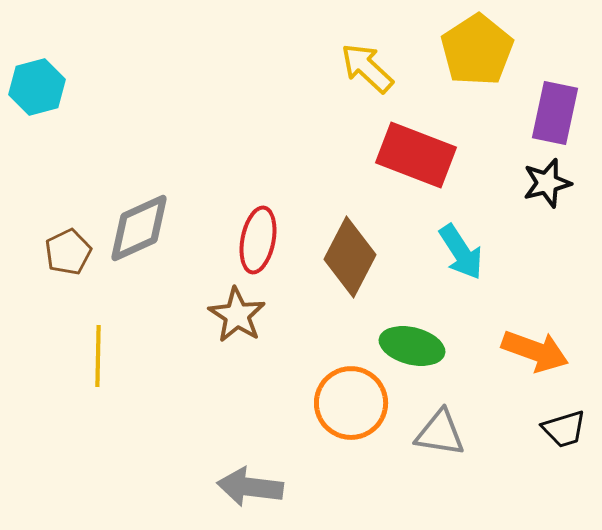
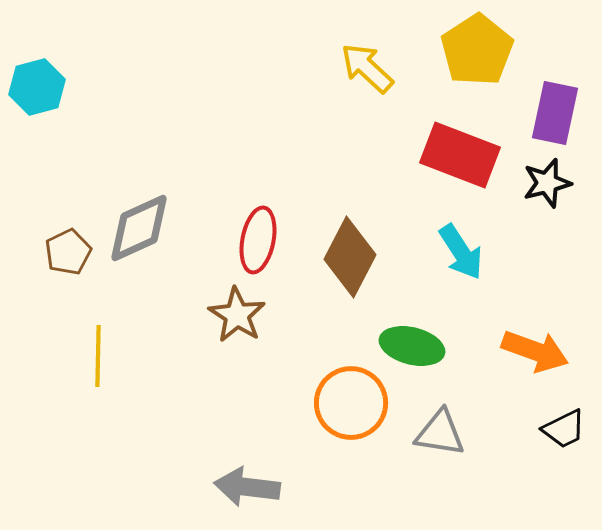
red rectangle: moved 44 px right
black trapezoid: rotated 9 degrees counterclockwise
gray arrow: moved 3 px left
